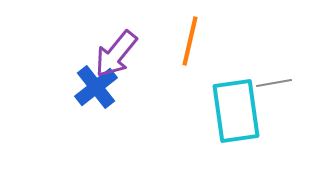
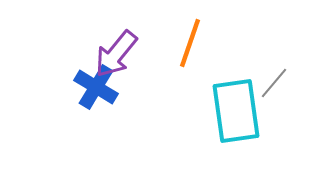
orange line: moved 2 px down; rotated 6 degrees clockwise
gray line: rotated 40 degrees counterclockwise
blue cross: rotated 21 degrees counterclockwise
